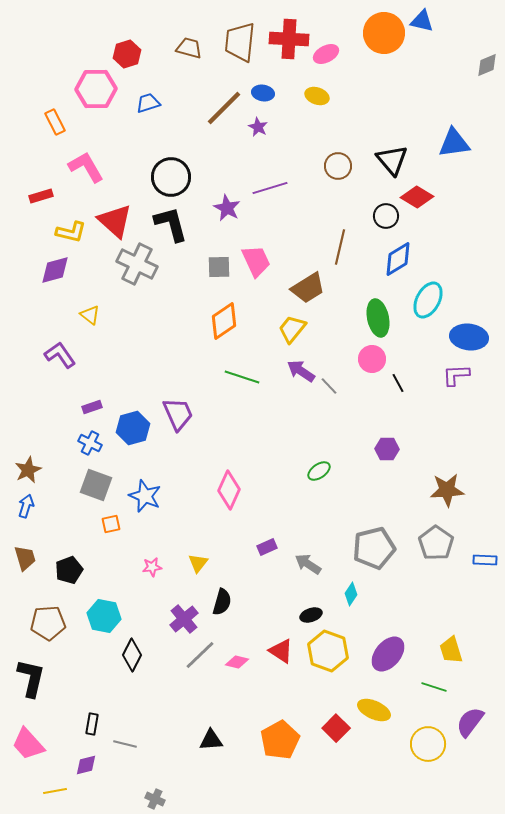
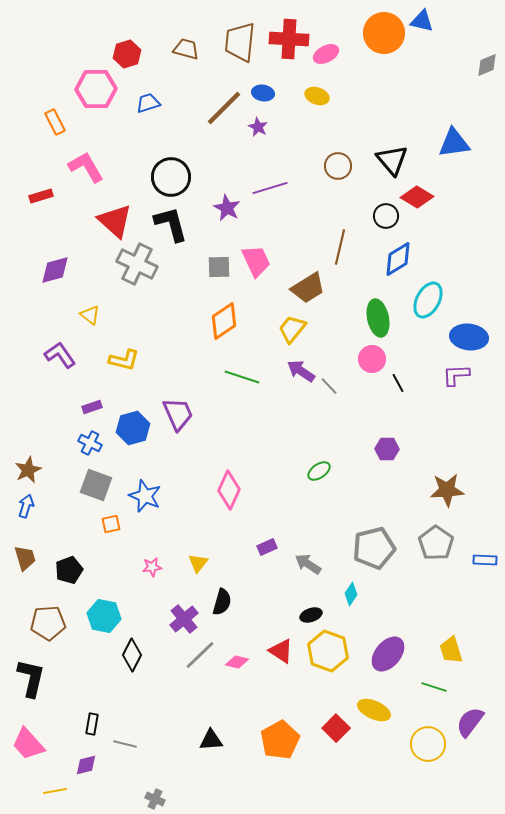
brown trapezoid at (189, 48): moved 3 px left, 1 px down
yellow L-shape at (71, 232): moved 53 px right, 128 px down
